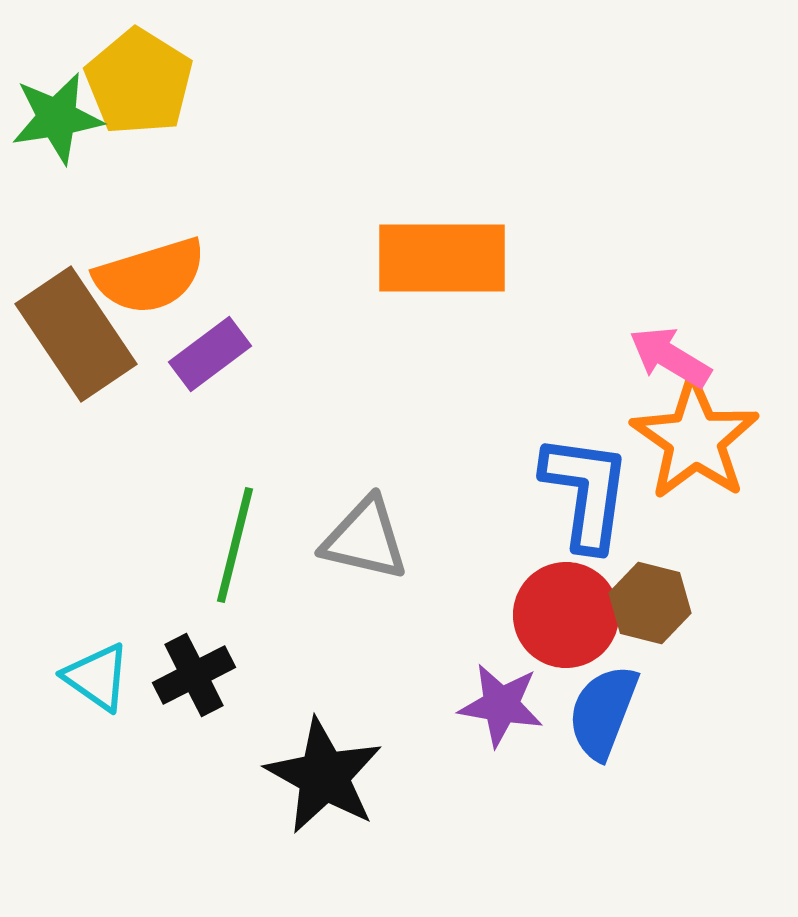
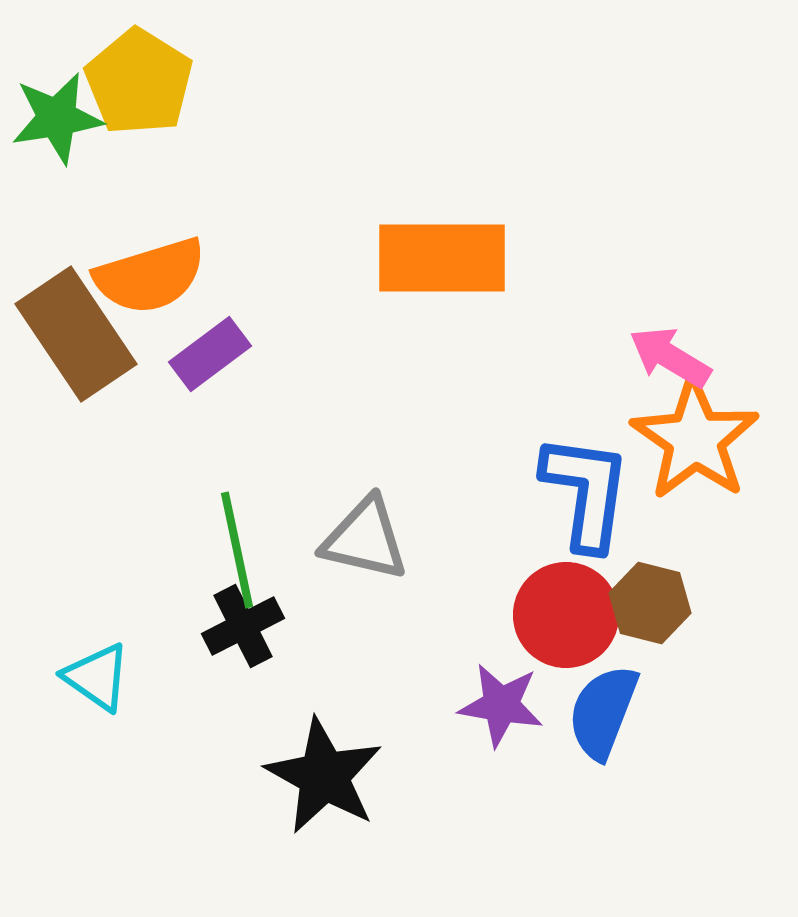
green line: moved 2 px right, 5 px down; rotated 26 degrees counterclockwise
black cross: moved 49 px right, 49 px up
